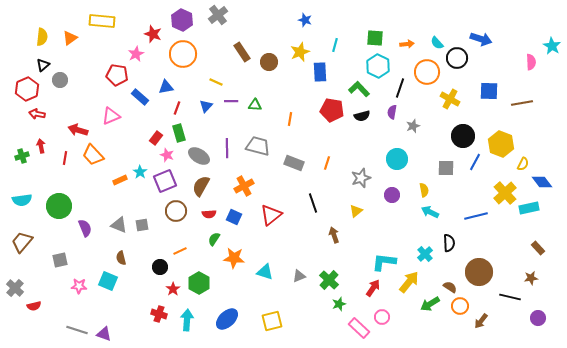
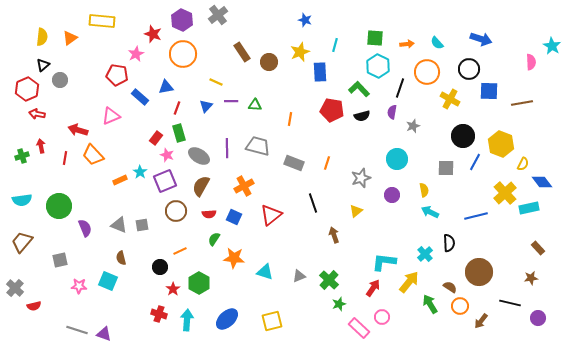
black circle at (457, 58): moved 12 px right, 11 px down
black line at (510, 297): moved 6 px down
green arrow at (430, 304): rotated 90 degrees clockwise
